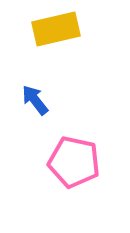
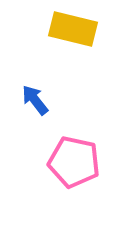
yellow rectangle: moved 17 px right; rotated 27 degrees clockwise
